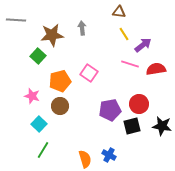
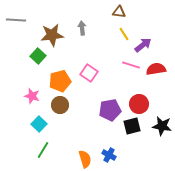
pink line: moved 1 px right, 1 px down
brown circle: moved 1 px up
